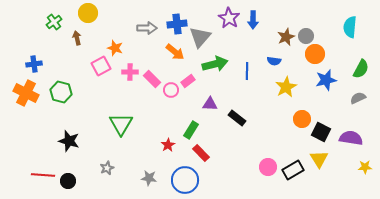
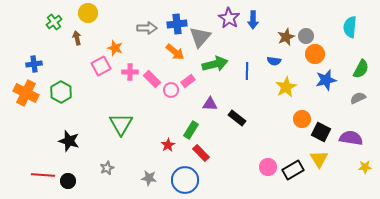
green hexagon at (61, 92): rotated 15 degrees clockwise
